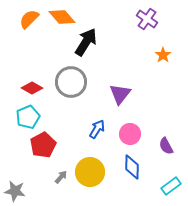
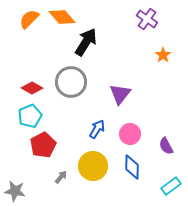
cyan pentagon: moved 2 px right, 1 px up
yellow circle: moved 3 px right, 6 px up
